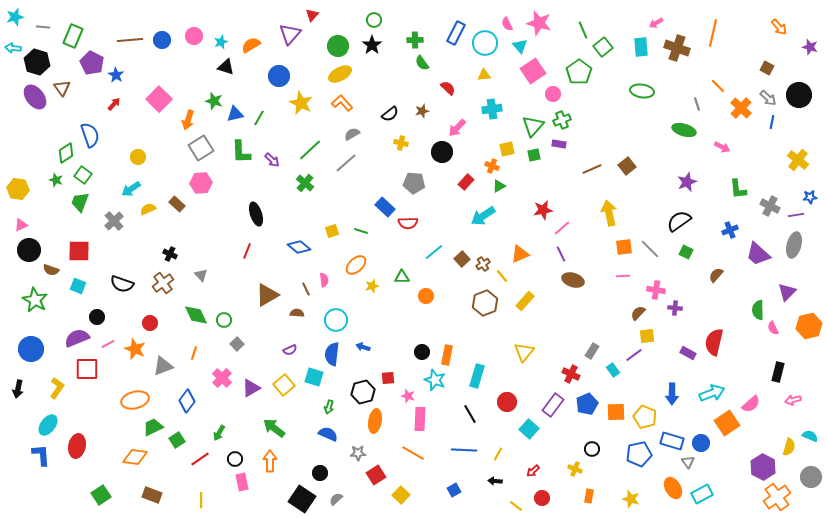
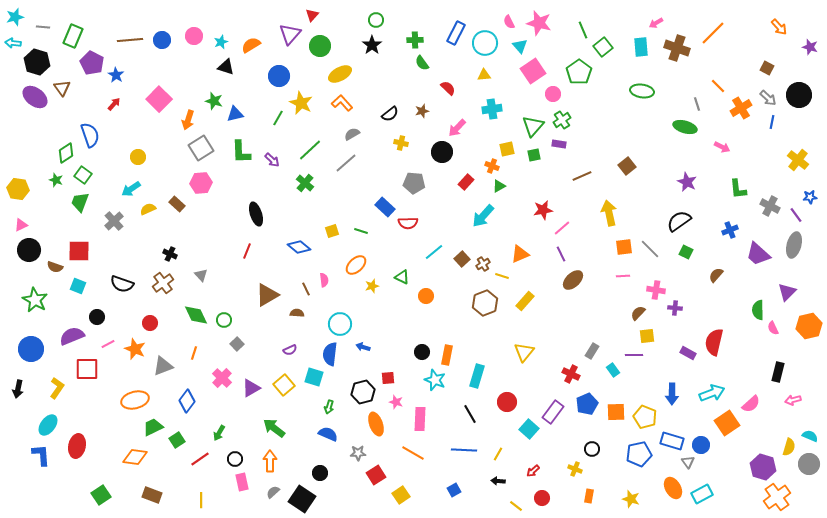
green circle at (374, 20): moved 2 px right
pink semicircle at (507, 24): moved 2 px right, 2 px up
orange line at (713, 33): rotated 32 degrees clockwise
green circle at (338, 46): moved 18 px left
cyan arrow at (13, 48): moved 5 px up
purple ellipse at (35, 97): rotated 15 degrees counterclockwise
orange cross at (741, 108): rotated 15 degrees clockwise
green line at (259, 118): moved 19 px right
green cross at (562, 120): rotated 12 degrees counterclockwise
green ellipse at (684, 130): moved 1 px right, 3 px up
brown line at (592, 169): moved 10 px left, 7 px down
purple star at (687, 182): rotated 24 degrees counterclockwise
purple line at (796, 215): rotated 63 degrees clockwise
cyan arrow at (483, 216): rotated 15 degrees counterclockwise
brown semicircle at (51, 270): moved 4 px right, 3 px up
yellow line at (502, 276): rotated 32 degrees counterclockwise
green triangle at (402, 277): rotated 28 degrees clockwise
brown ellipse at (573, 280): rotated 60 degrees counterclockwise
cyan circle at (336, 320): moved 4 px right, 4 px down
purple semicircle at (77, 338): moved 5 px left, 2 px up
blue semicircle at (332, 354): moved 2 px left
purple line at (634, 355): rotated 36 degrees clockwise
pink star at (408, 396): moved 12 px left, 6 px down
purple rectangle at (553, 405): moved 7 px down
orange ellipse at (375, 421): moved 1 px right, 3 px down; rotated 30 degrees counterclockwise
blue circle at (701, 443): moved 2 px down
purple hexagon at (763, 467): rotated 10 degrees counterclockwise
gray circle at (811, 477): moved 2 px left, 13 px up
black arrow at (495, 481): moved 3 px right
yellow square at (401, 495): rotated 12 degrees clockwise
gray semicircle at (336, 499): moved 63 px left, 7 px up
